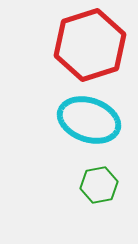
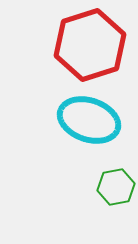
green hexagon: moved 17 px right, 2 px down
